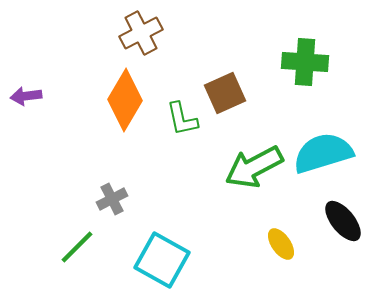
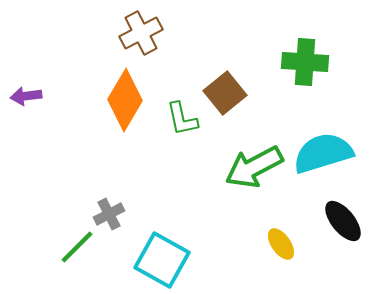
brown square: rotated 15 degrees counterclockwise
gray cross: moved 3 px left, 15 px down
